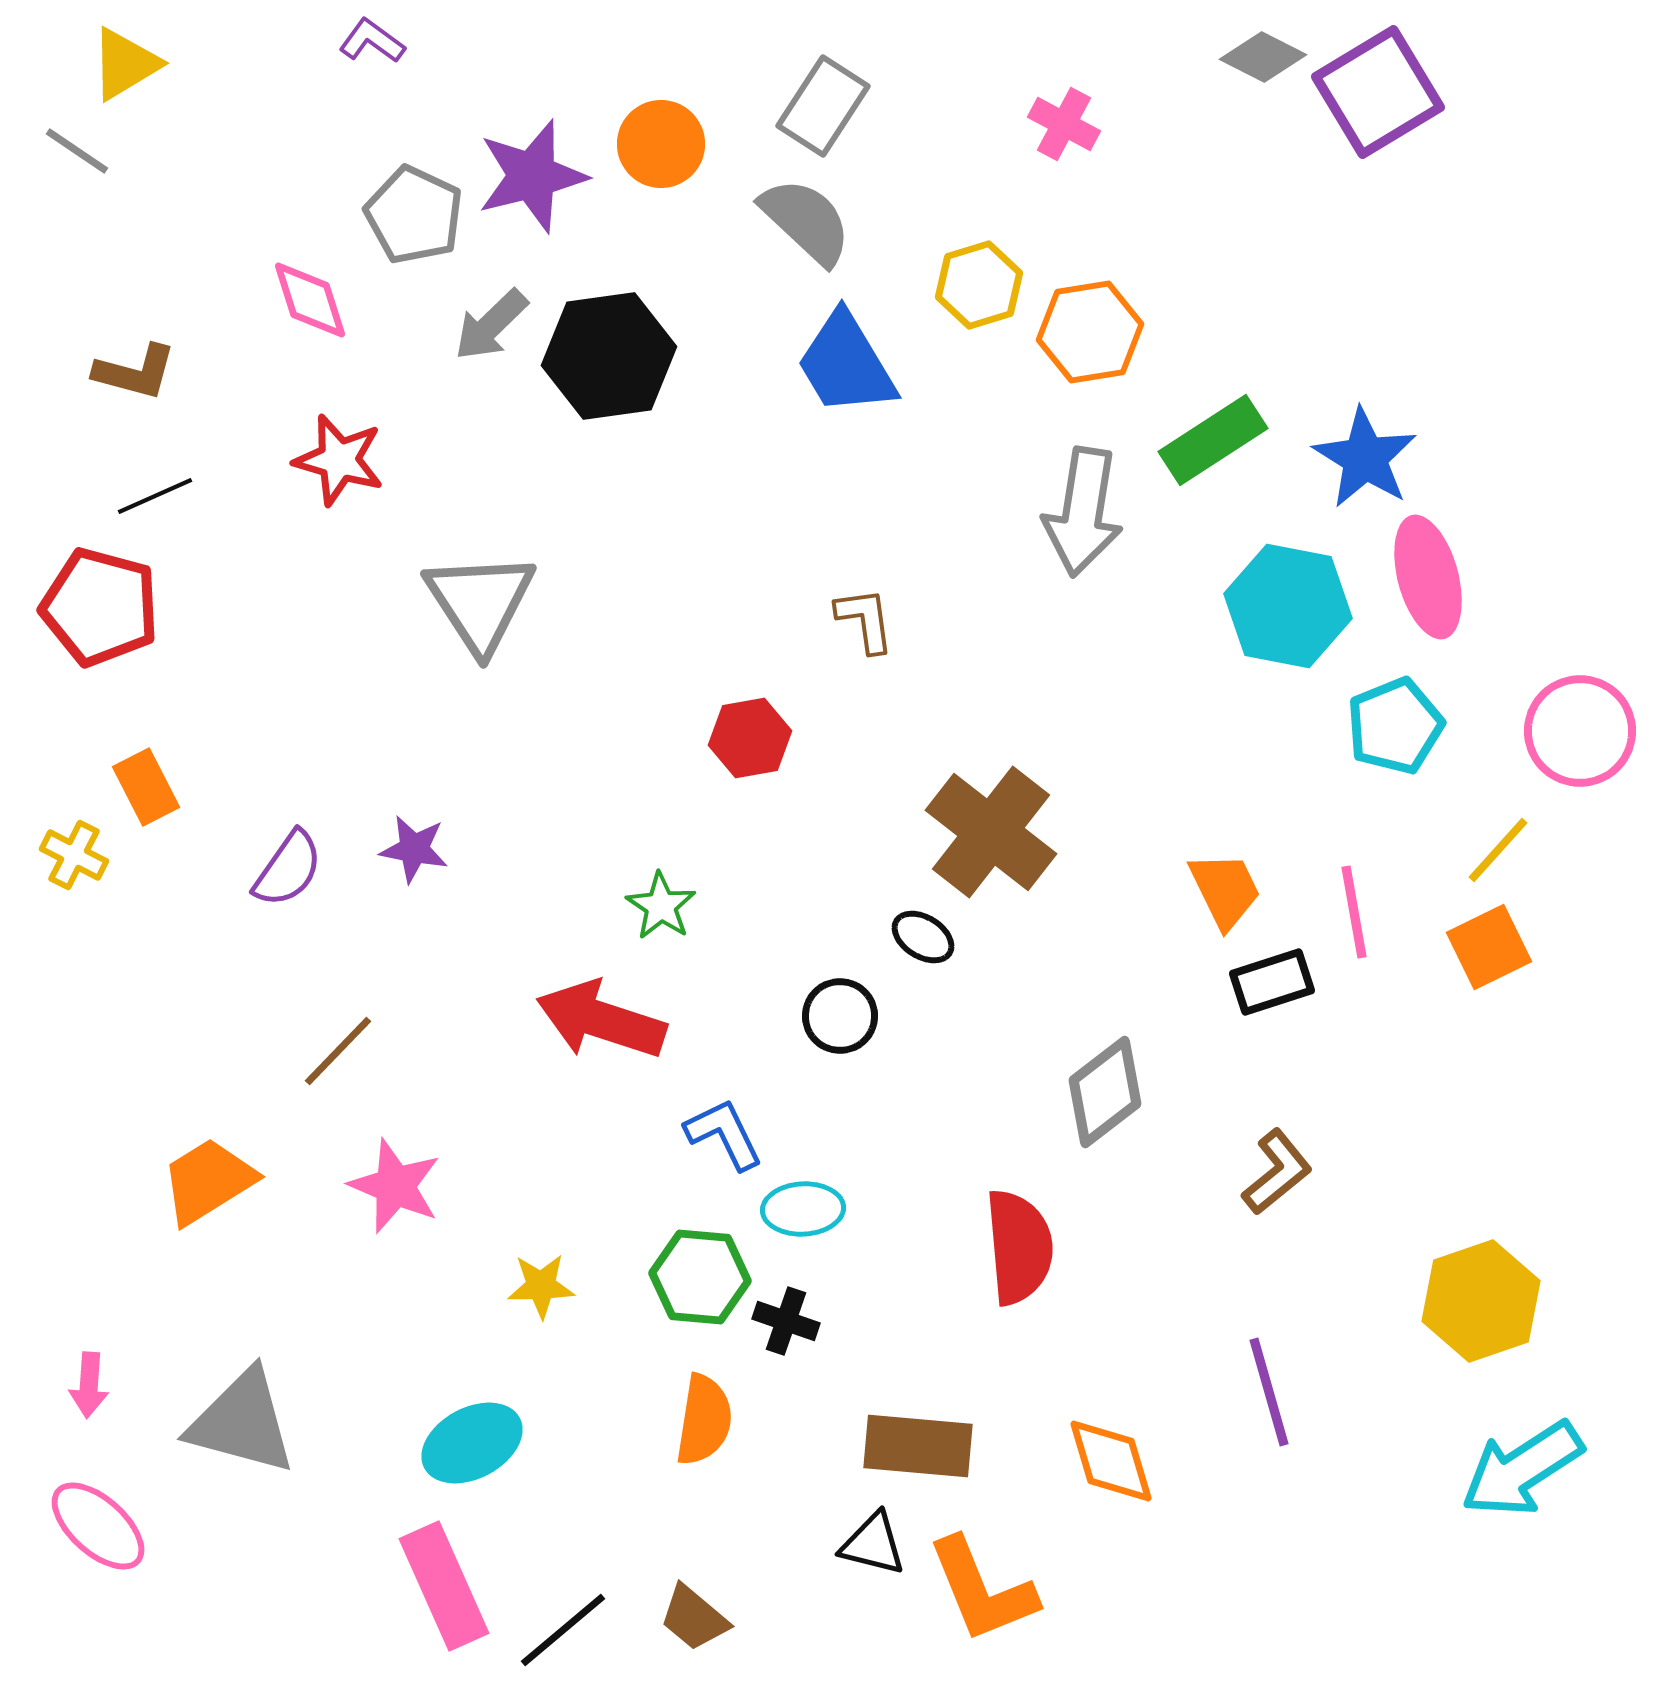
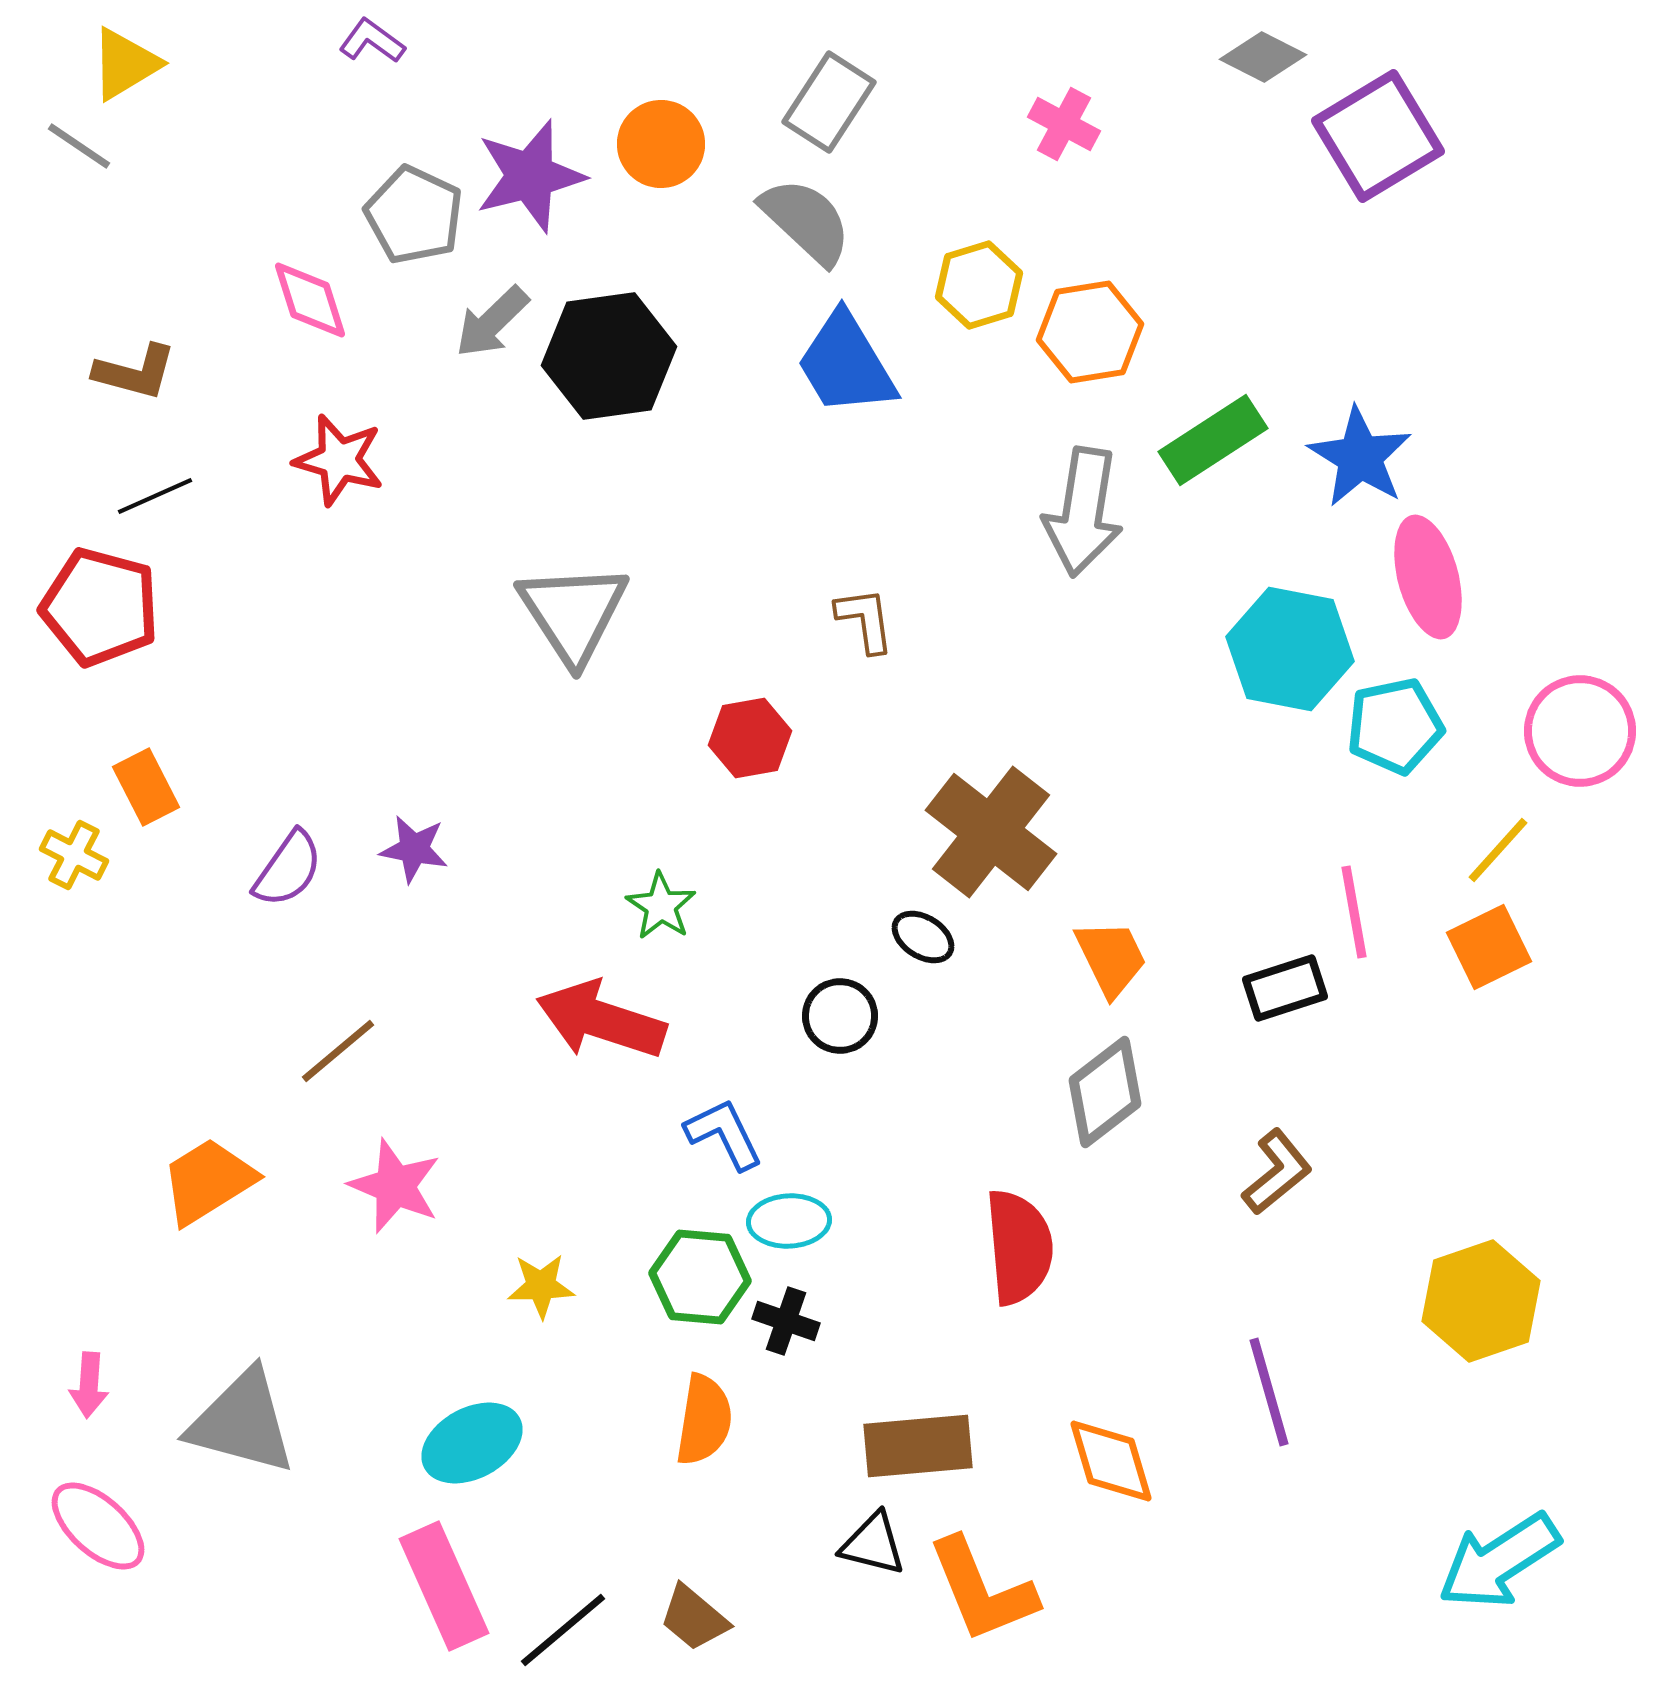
purple square at (1378, 92): moved 44 px down
gray rectangle at (823, 106): moved 6 px right, 4 px up
gray line at (77, 151): moved 2 px right, 5 px up
purple star at (532, 176): moved 2 px left
gray arrow at (491, 325): moved 1 px right, 3 px up
blue star at (1365, 458): moved 5 px left, 1 px up
gray triangle at (480, 602): moved 93 px right, 11 px down
cyan hexagon at (1288, 606): moved 2 px right, 43 px down
cyan pentagon at (1395, 726): rotated 10 degrees clockwise
orange trapezoid at (1225, 890): moved 114 px left, 68 px down
black rectangle at (1272, 982): moved 13 px right, 6 px down
brown line at (338, 1051): rotated 6 degrees clockwise
cyan ellipse at (803, 1209): moved 14 px left, 12 px down
brown rectangle at (918, 1446): rotated 10 degrees counterclockwise
cyan arrow at (1522, 1469): moved 23 px left, 92 px down
